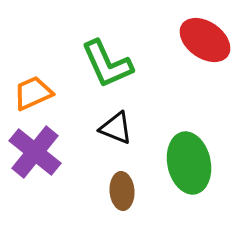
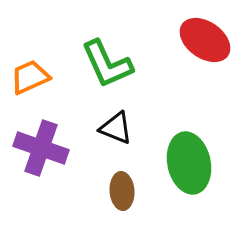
orange trapezoid: moved 3 px left, 16 px up
purple cross: moved 6 px right, 4 px up; rotated 20 degrees counterclockwise
